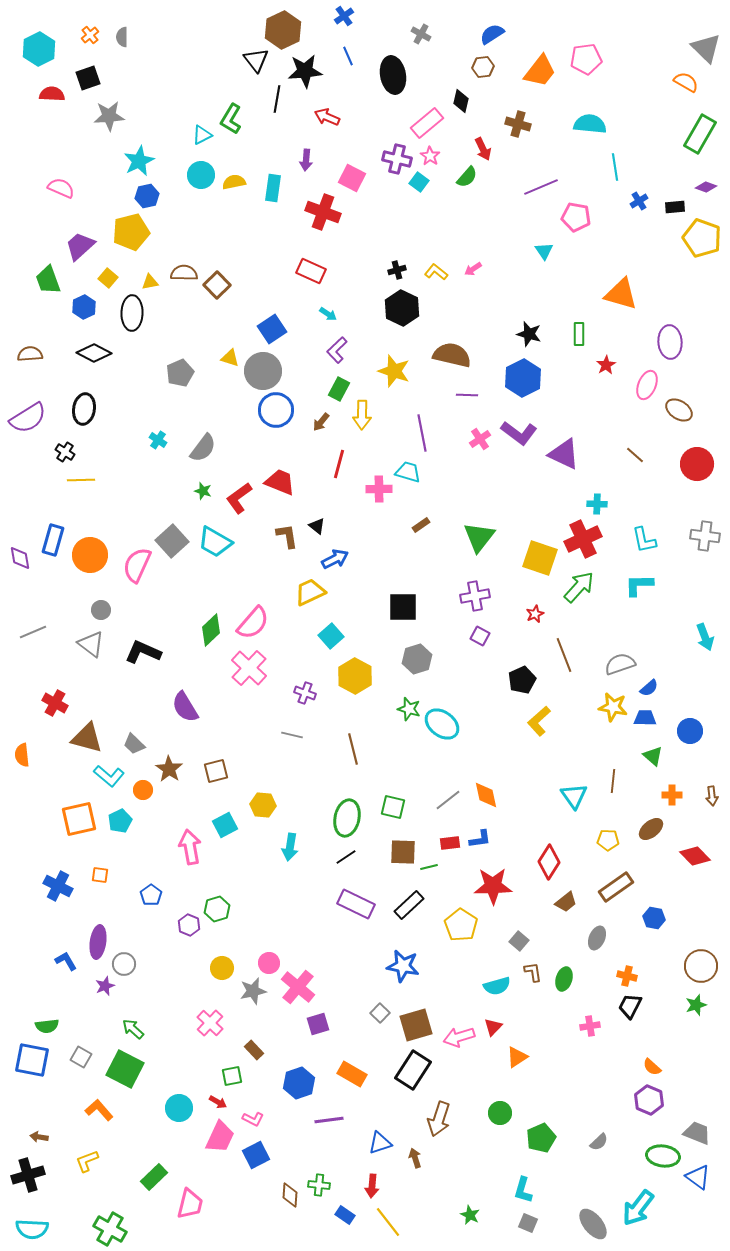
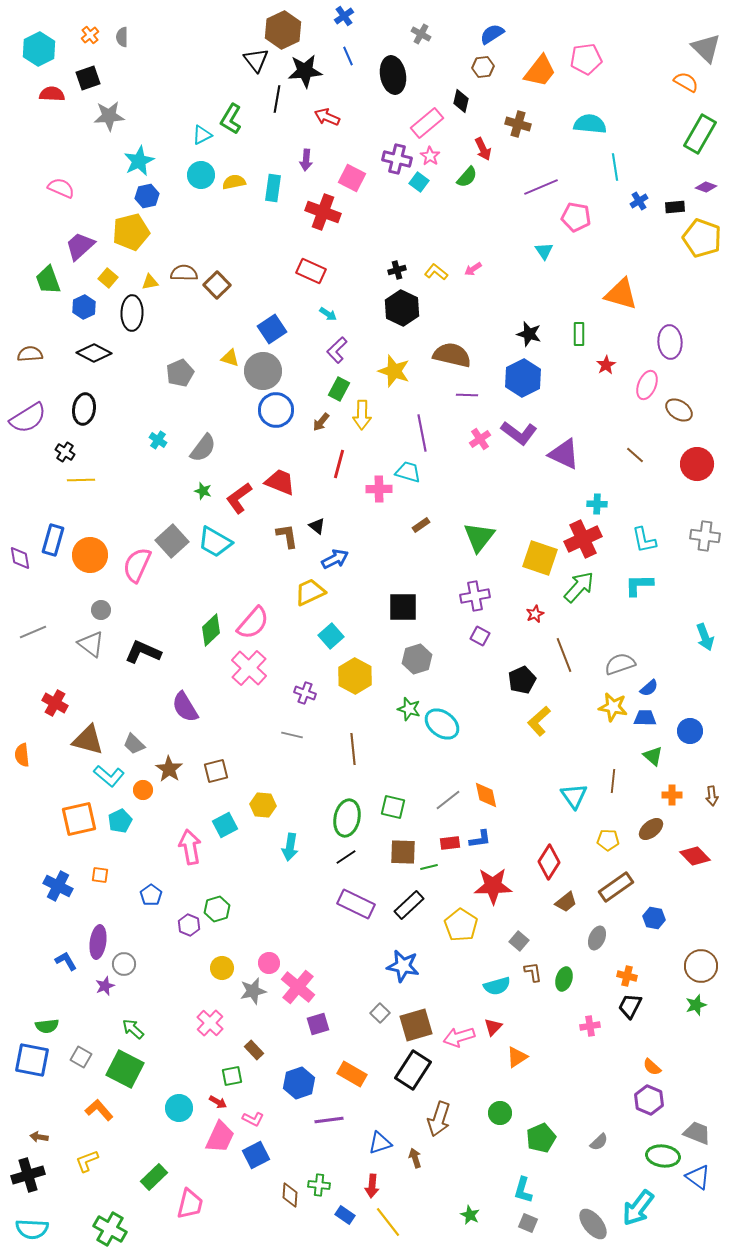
brown triangle at (87, 738): moved 1 px right, 2 px down
brown line at (353, 749): rotated 8 degrees clockwise
